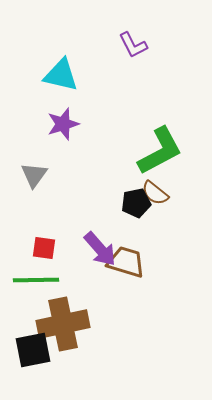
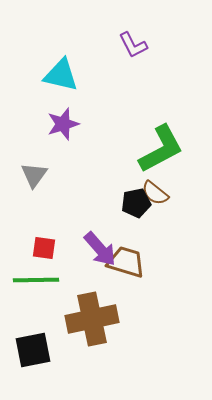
green L-shape: moved 1 px right, 2 px up
brown cross: moved 29 px right, 5 px up
